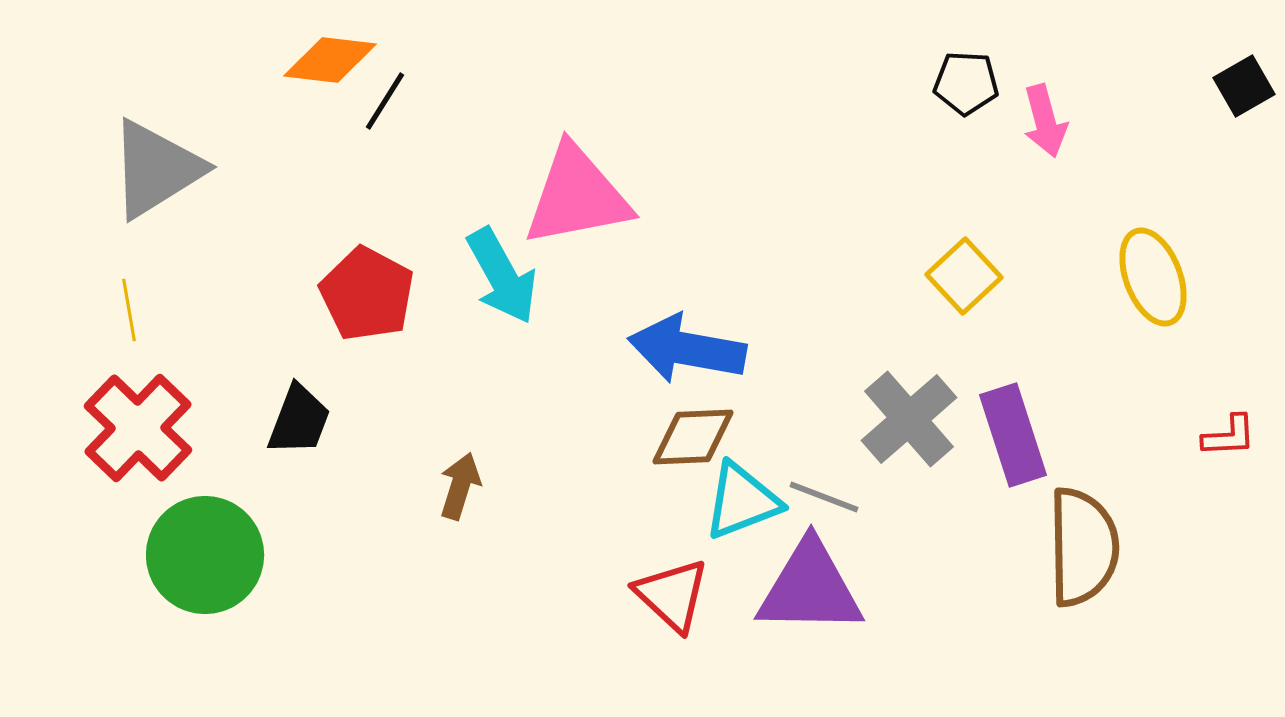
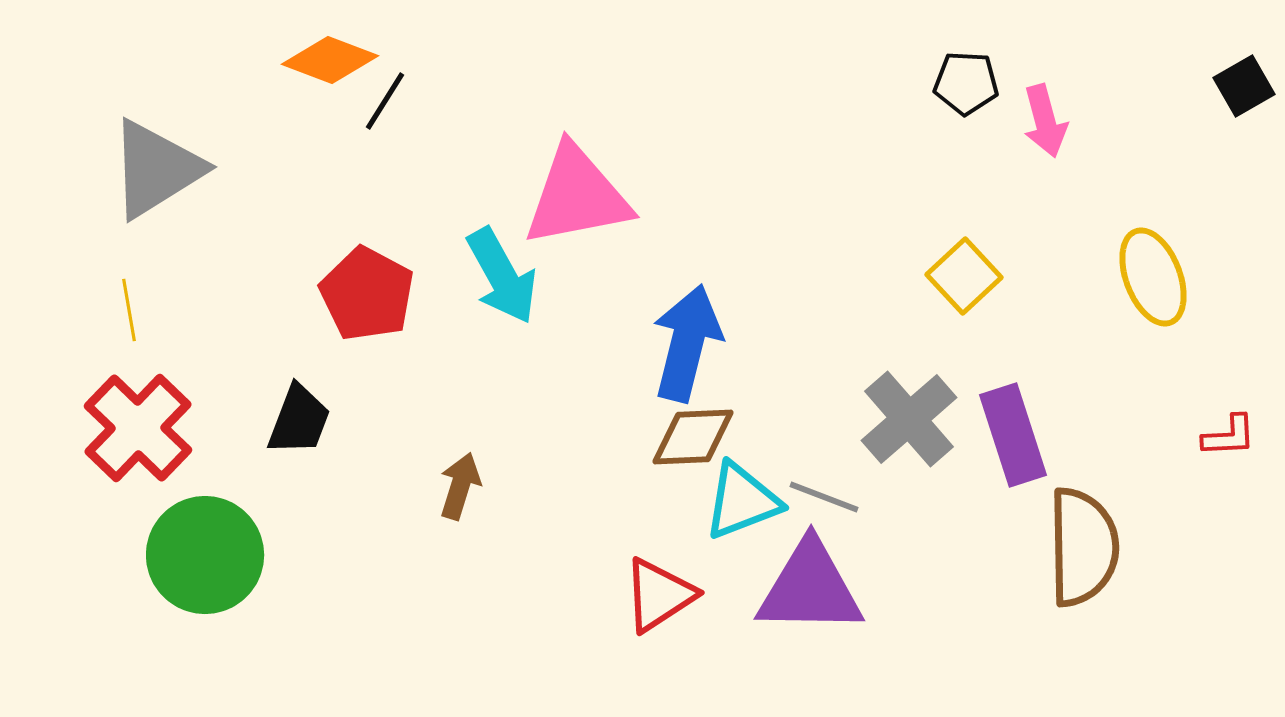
orange diamond: rotated 14 degrees clockwise
blue arrow: moved 6 px up; rotated 94 degrees clockwise
red triangle: moved 13 px left; rotated 44 degrees clockwise
